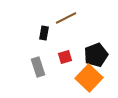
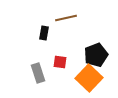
brown line: rotated 15 degrees clockwise
red square: moved 5 px left, 5 px down; rotated 24 degrees clockwise
gray rectangle: moved 6 px down
